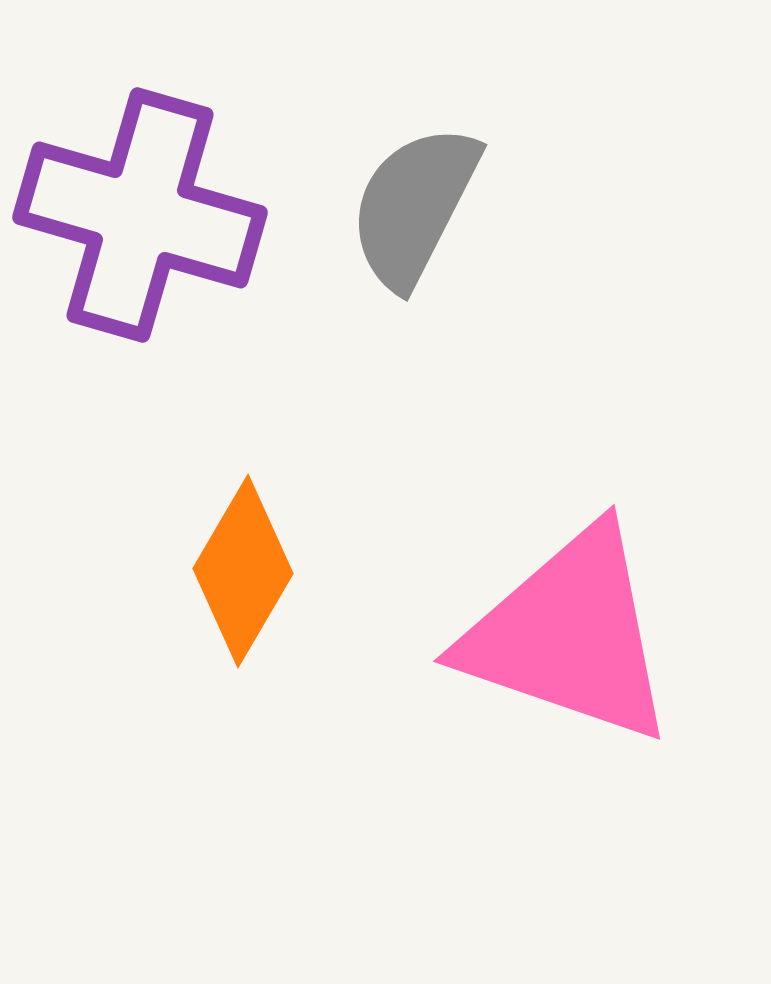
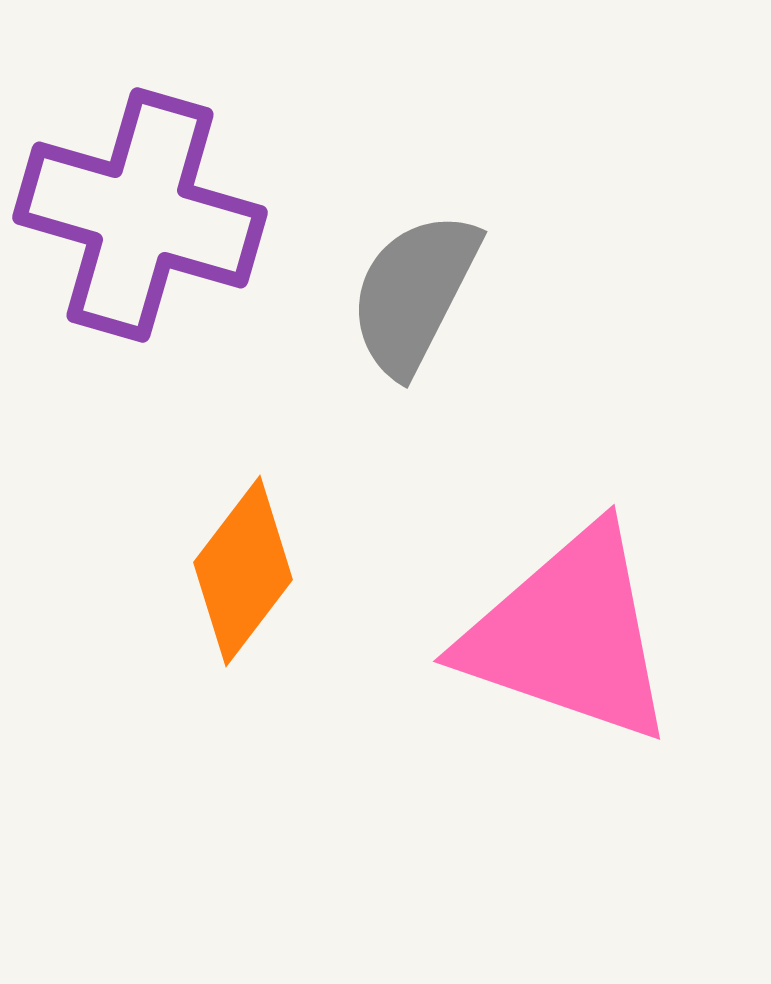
gray semicircle: moved 87 px down
orange diamond: rotated 7 degrees clockwise
